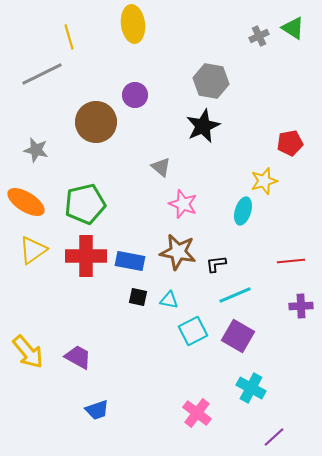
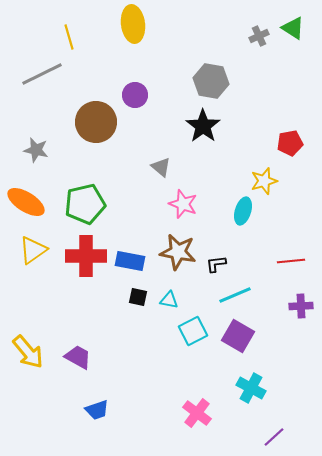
black star: rotated 12 degrees counterclockwise
